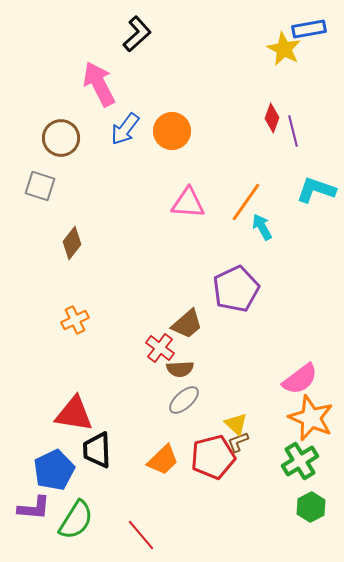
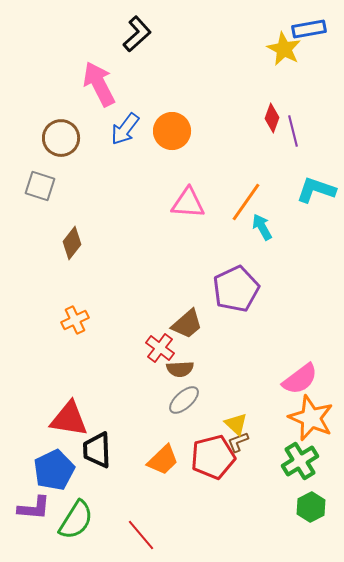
red triangle: moved 5 px left, 5 px down
